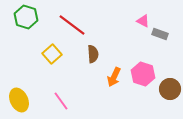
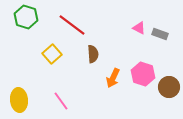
pink triangle: moved 4 px left, 7 px down
orange arrow: moved 1 px left, 1 px down
brown circle: moved 1 px left, 2 px up
yellow ellipse: rotated 20 degrees clockwise
